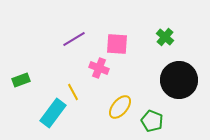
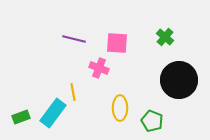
purple line: rotated 45 degrees clockwise
pink square: moved 1 px up
green rectangle: moved 37 px down
yellow line: rotated 18 degrees clockwise
yellow ellipse: moved 1 px down; rotated 40 degrees counterclockwise
